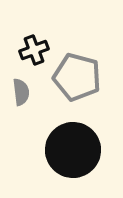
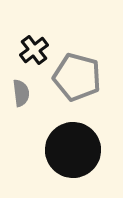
black cross: rotated 16 degrees counterclockwise
gray semicircle: moved 1 px down
